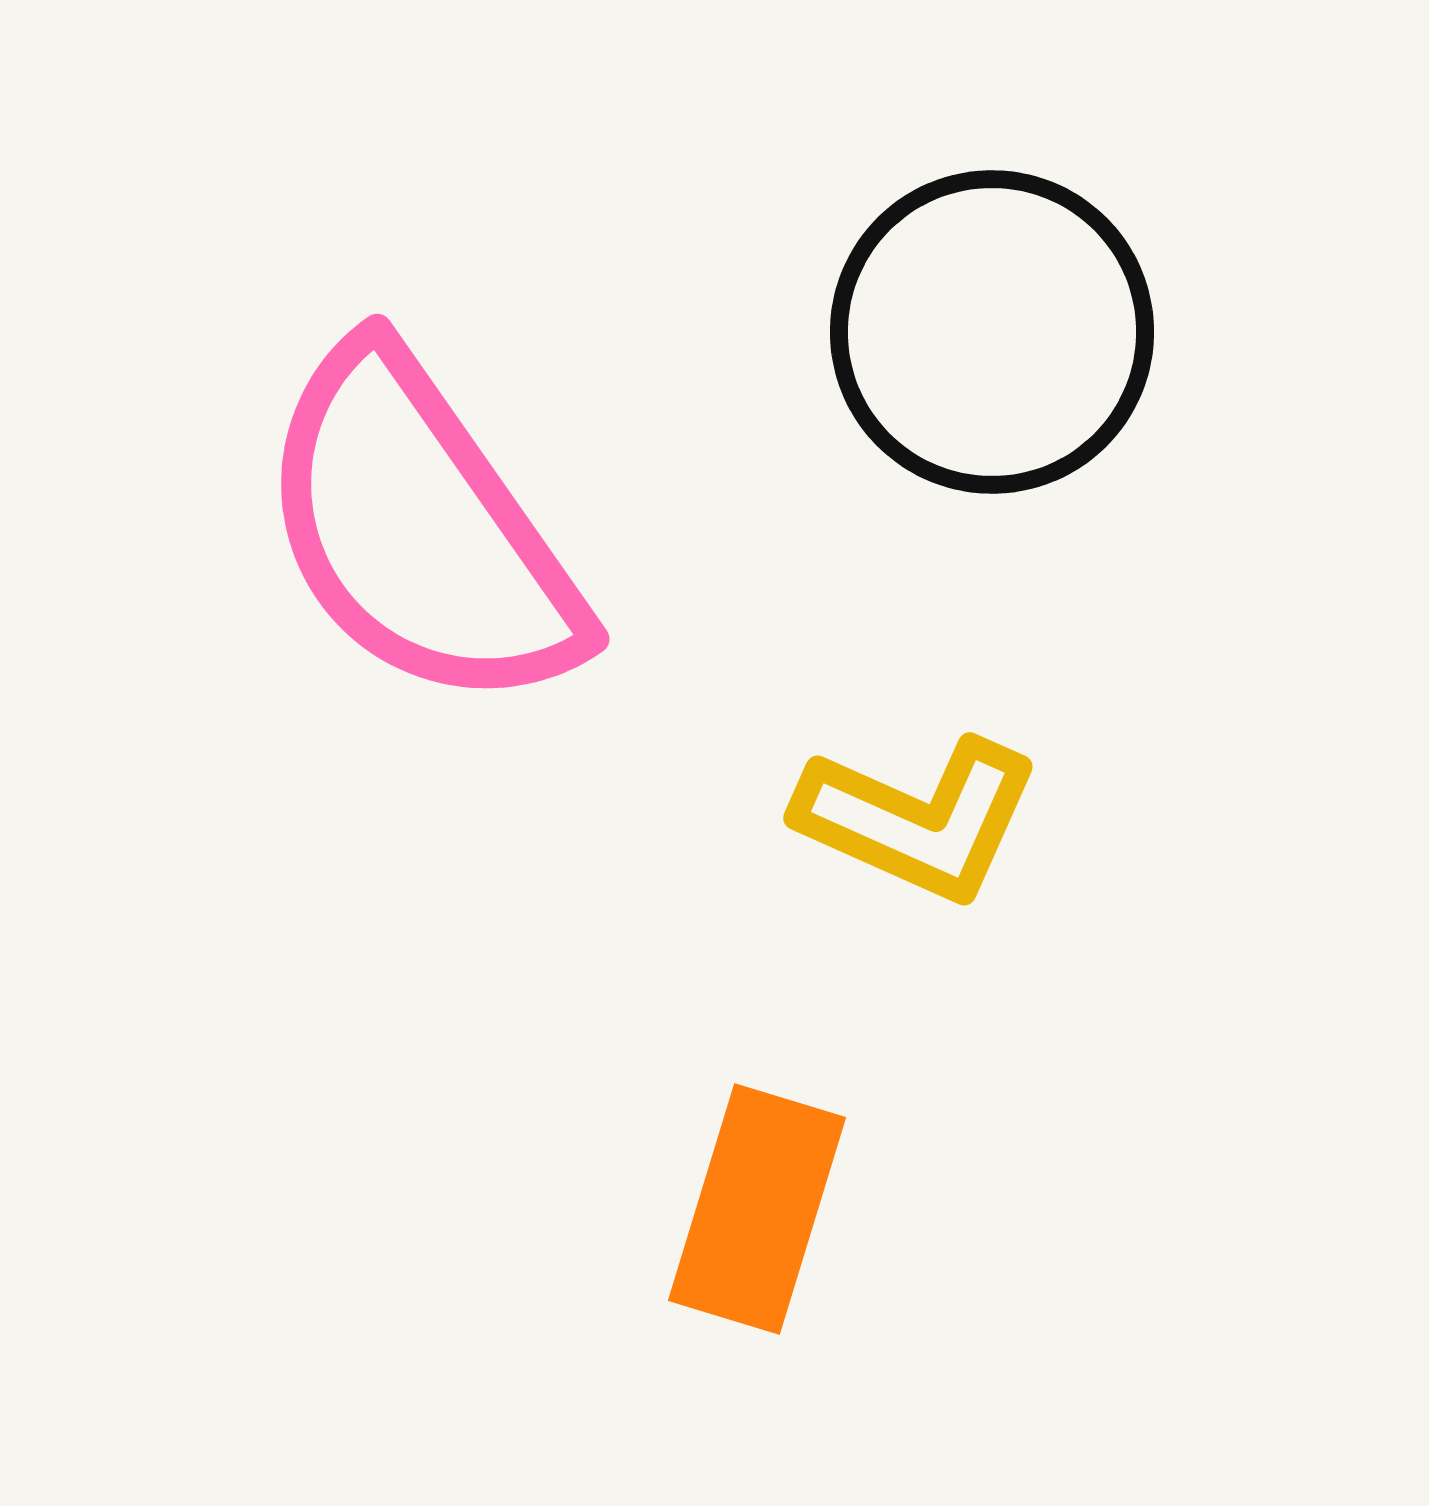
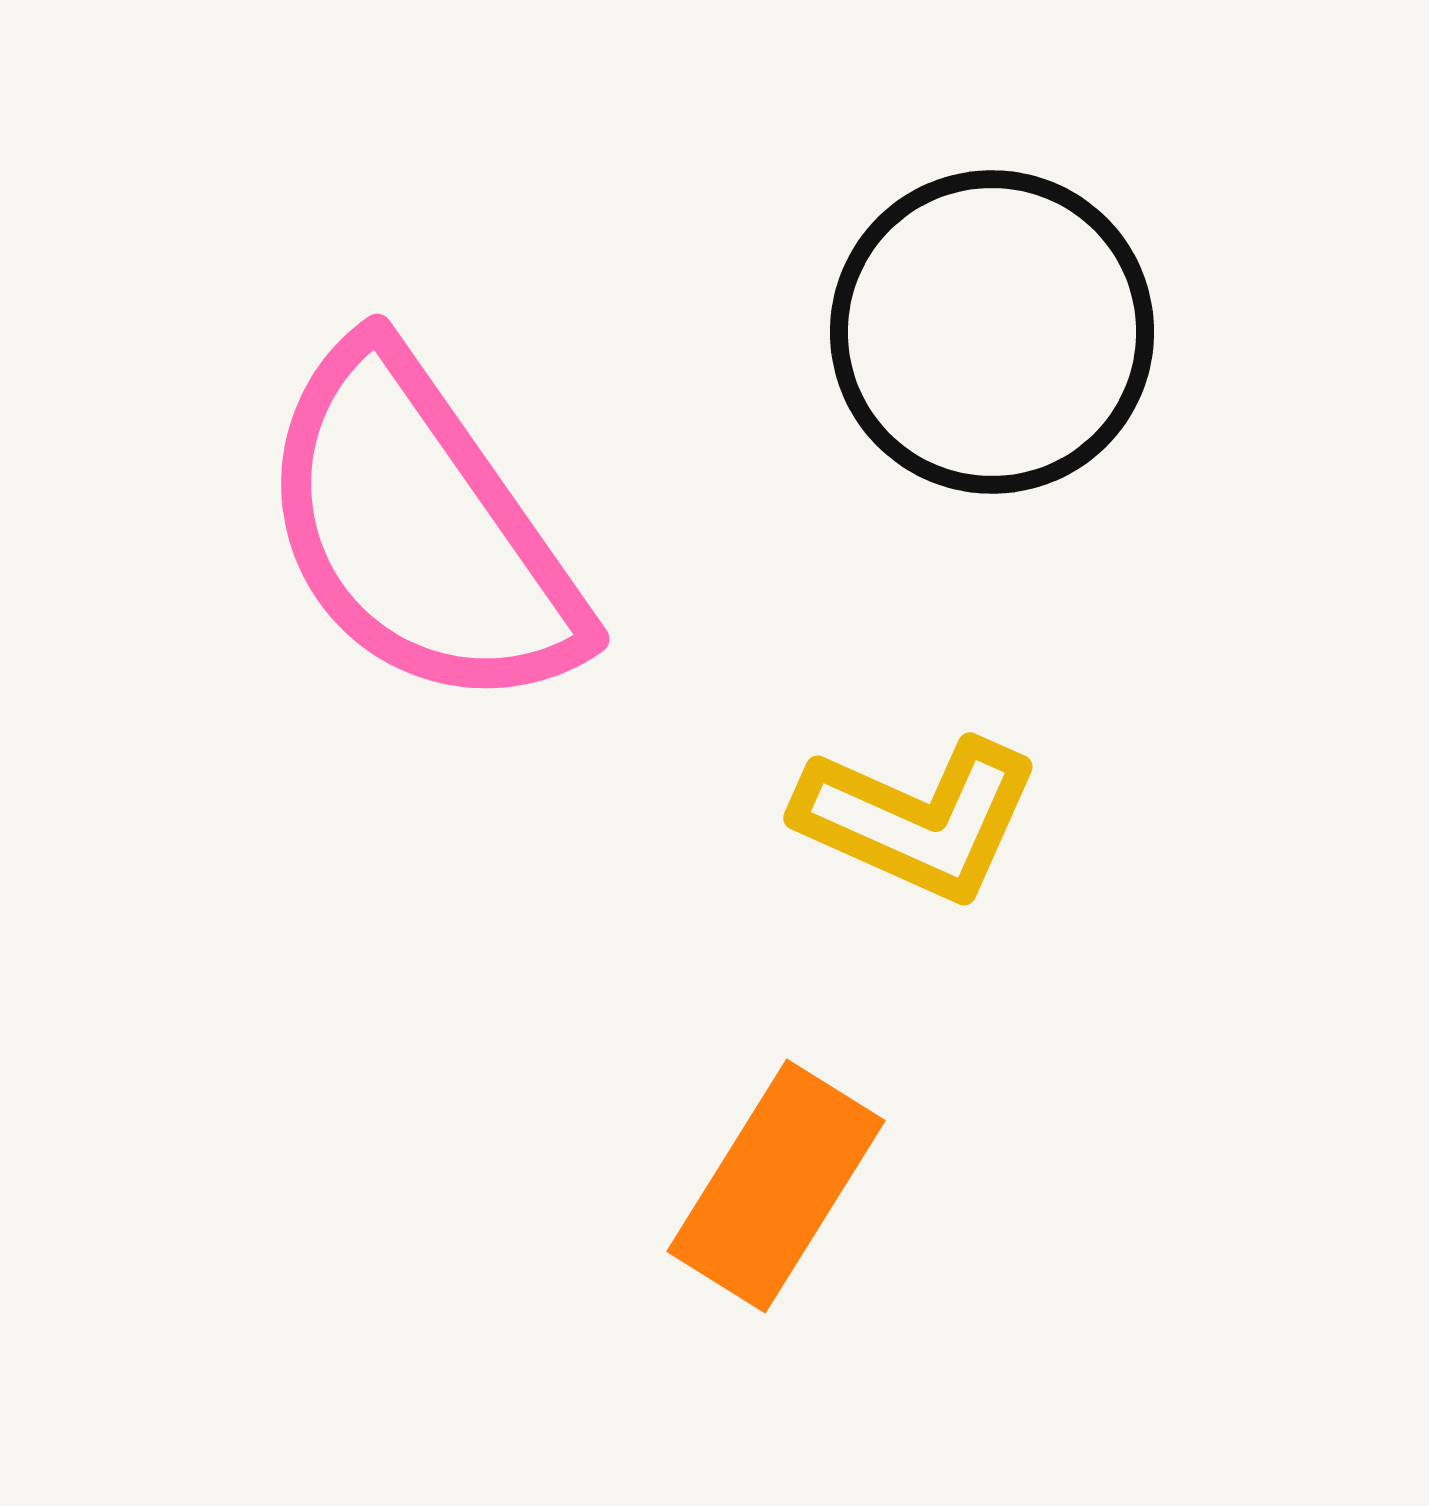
orange rectangle: moved 19 px right, 23 px up; rotated 15 degrees clockwise
